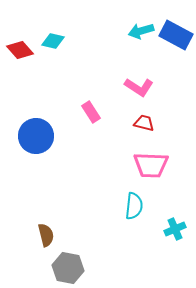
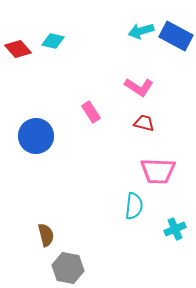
blue rectangle: moved 1 px down
red diamond: moved 2 px left, 1 px up
pink trapezoid: moved 7 px right, 6 px down
